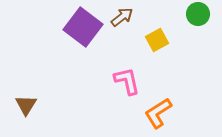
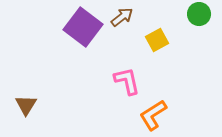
green circle: moved 1 px right
orange L-shape: moved 5 px left, 2 px down
